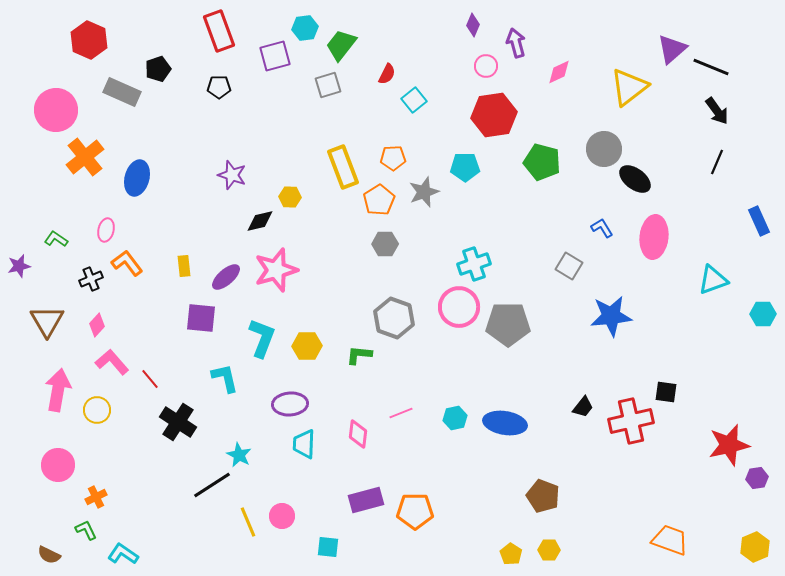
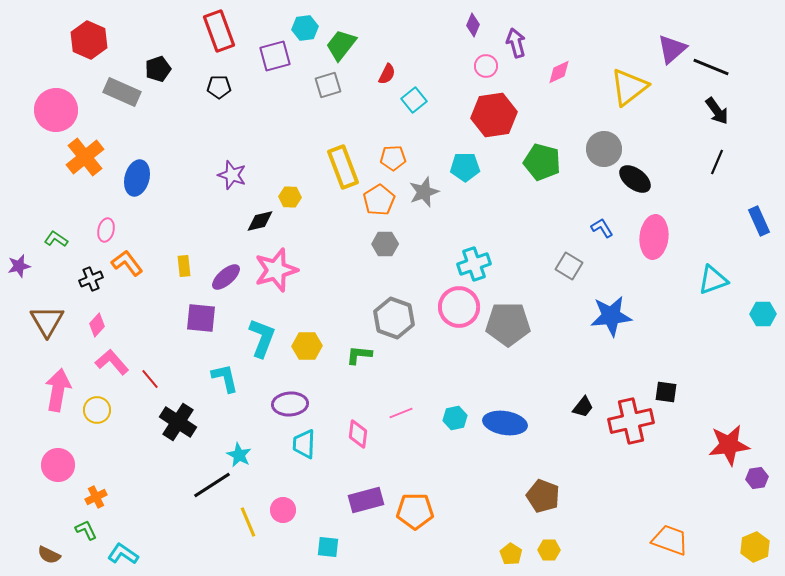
red star at (729, 445): rotated 6 degrees clockwise
pink circle at (282, 516): moved 1 px right, 6 px up
